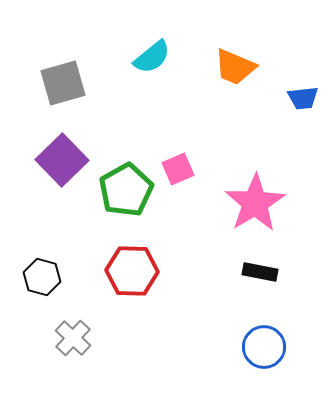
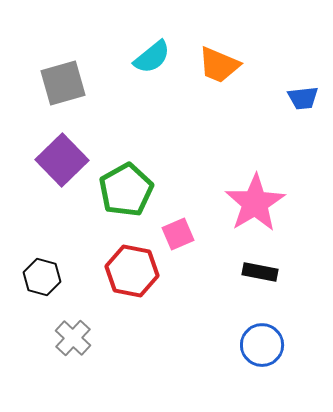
orange trapezoid: moved 16 px left, 2 px up
pink square: moved 65 px down
red hexagon: rotated 9 degrees clockwise
blue circle: moved 2 px left, 2 px up
